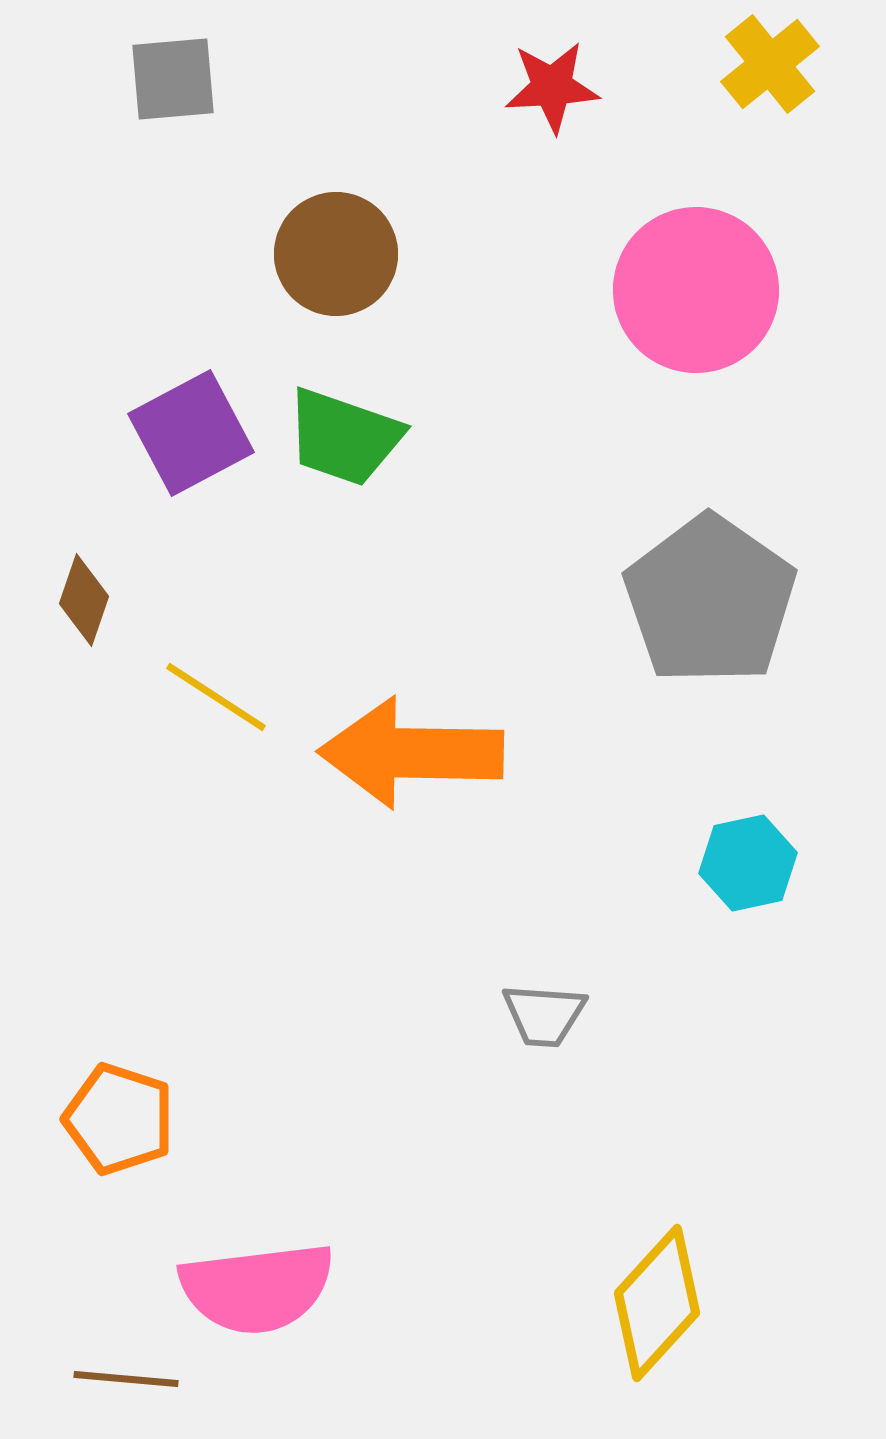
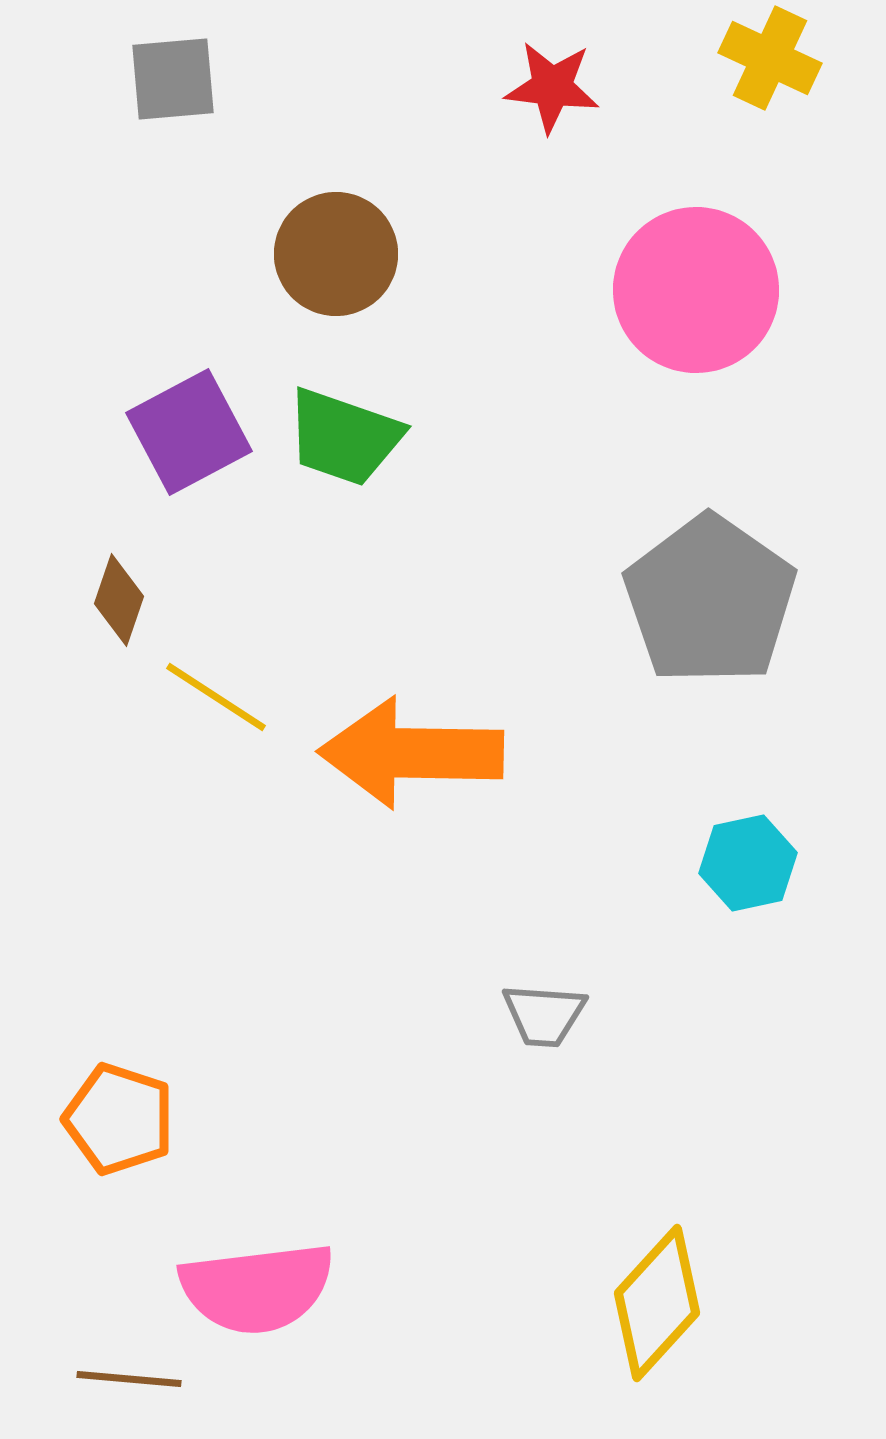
yellow cross: moved 6 px up; rotated 26 degrees counterclockwise
red star: rotated 10 degrees clockwise
purple square: moved 2 px left, 1 px up
brown diamond: moved 35 px right
brown line: moved 3 px right
